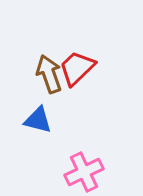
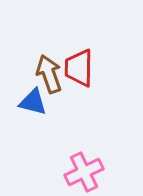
red trapezoid: moved 2 px right; rotated 45 degrees counterclockwise
blue triangle: moved 5 px left, 18 px up
